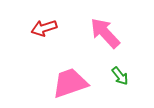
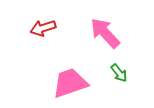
red arrow: moved 1 px left
green arrow: moved 1 px left, 3 px up
